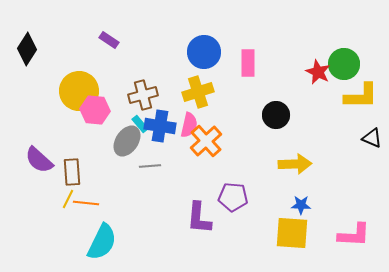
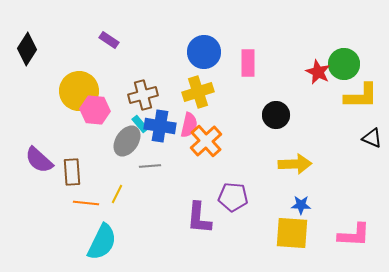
yellow line: moved 49 px right, 5 px up
